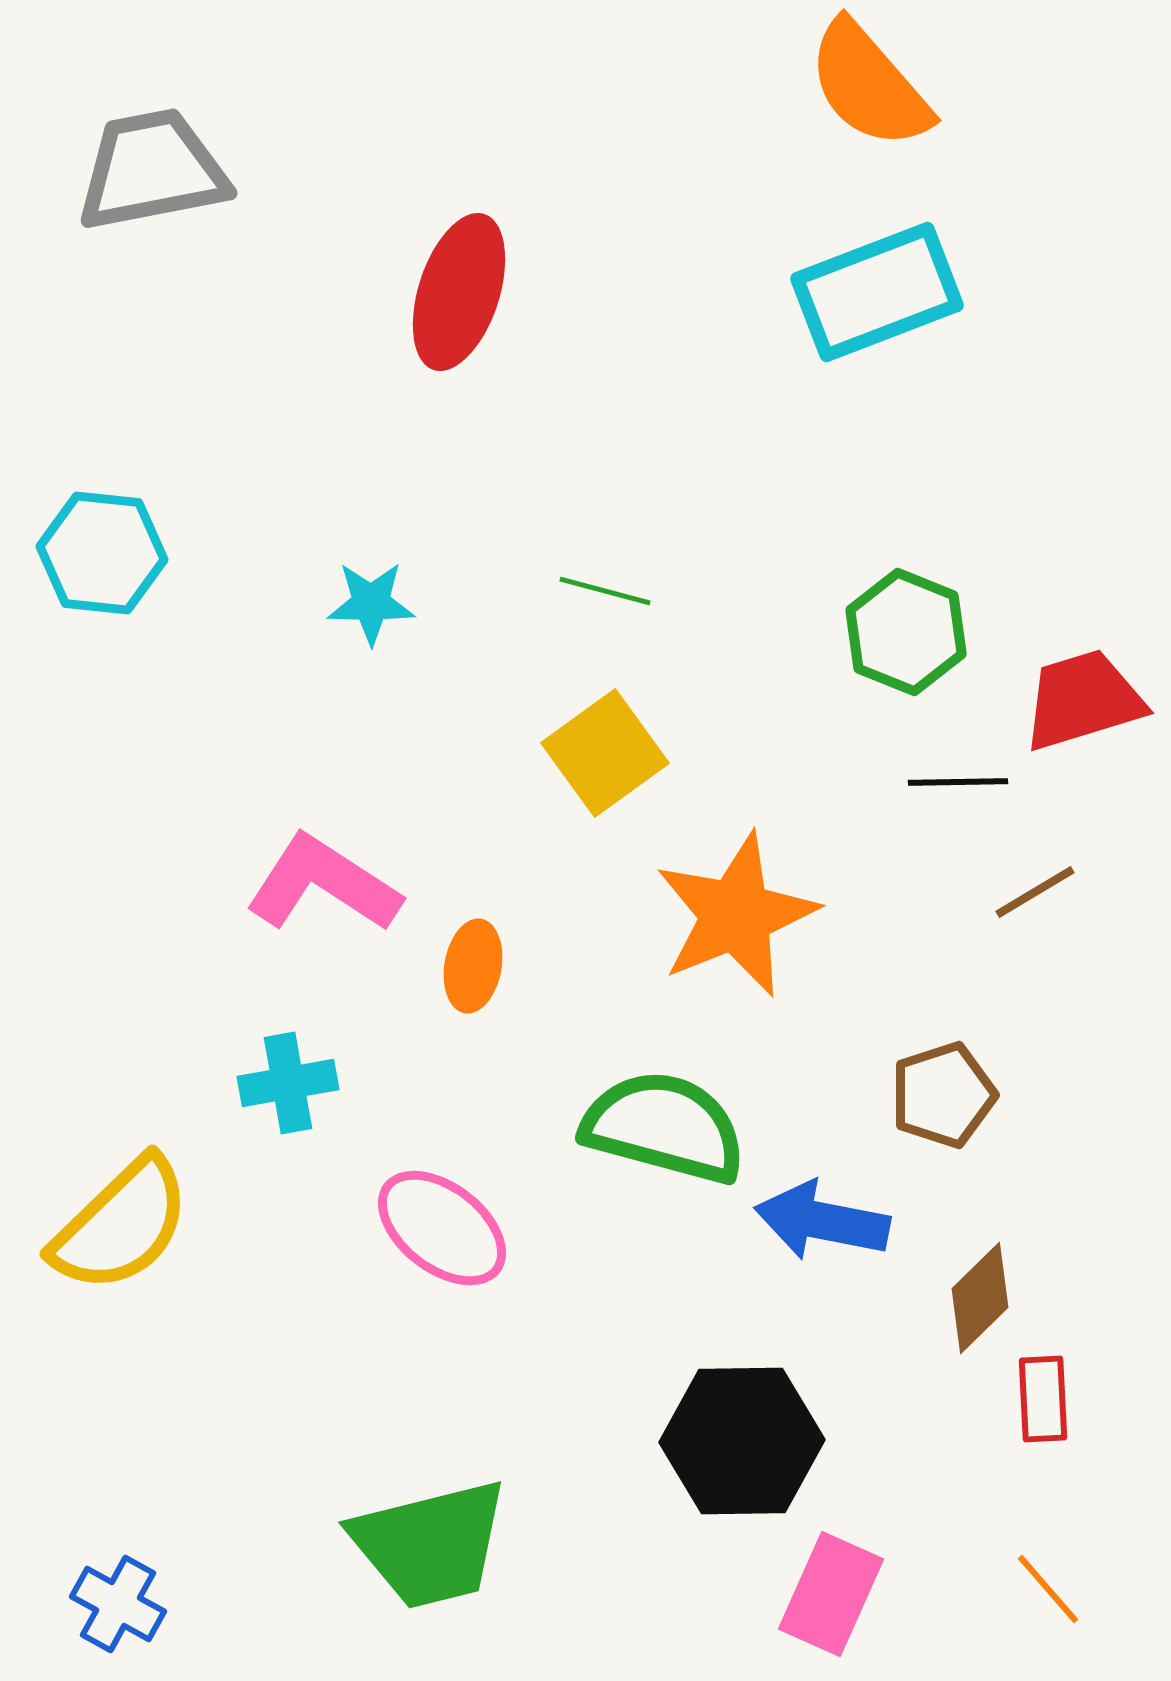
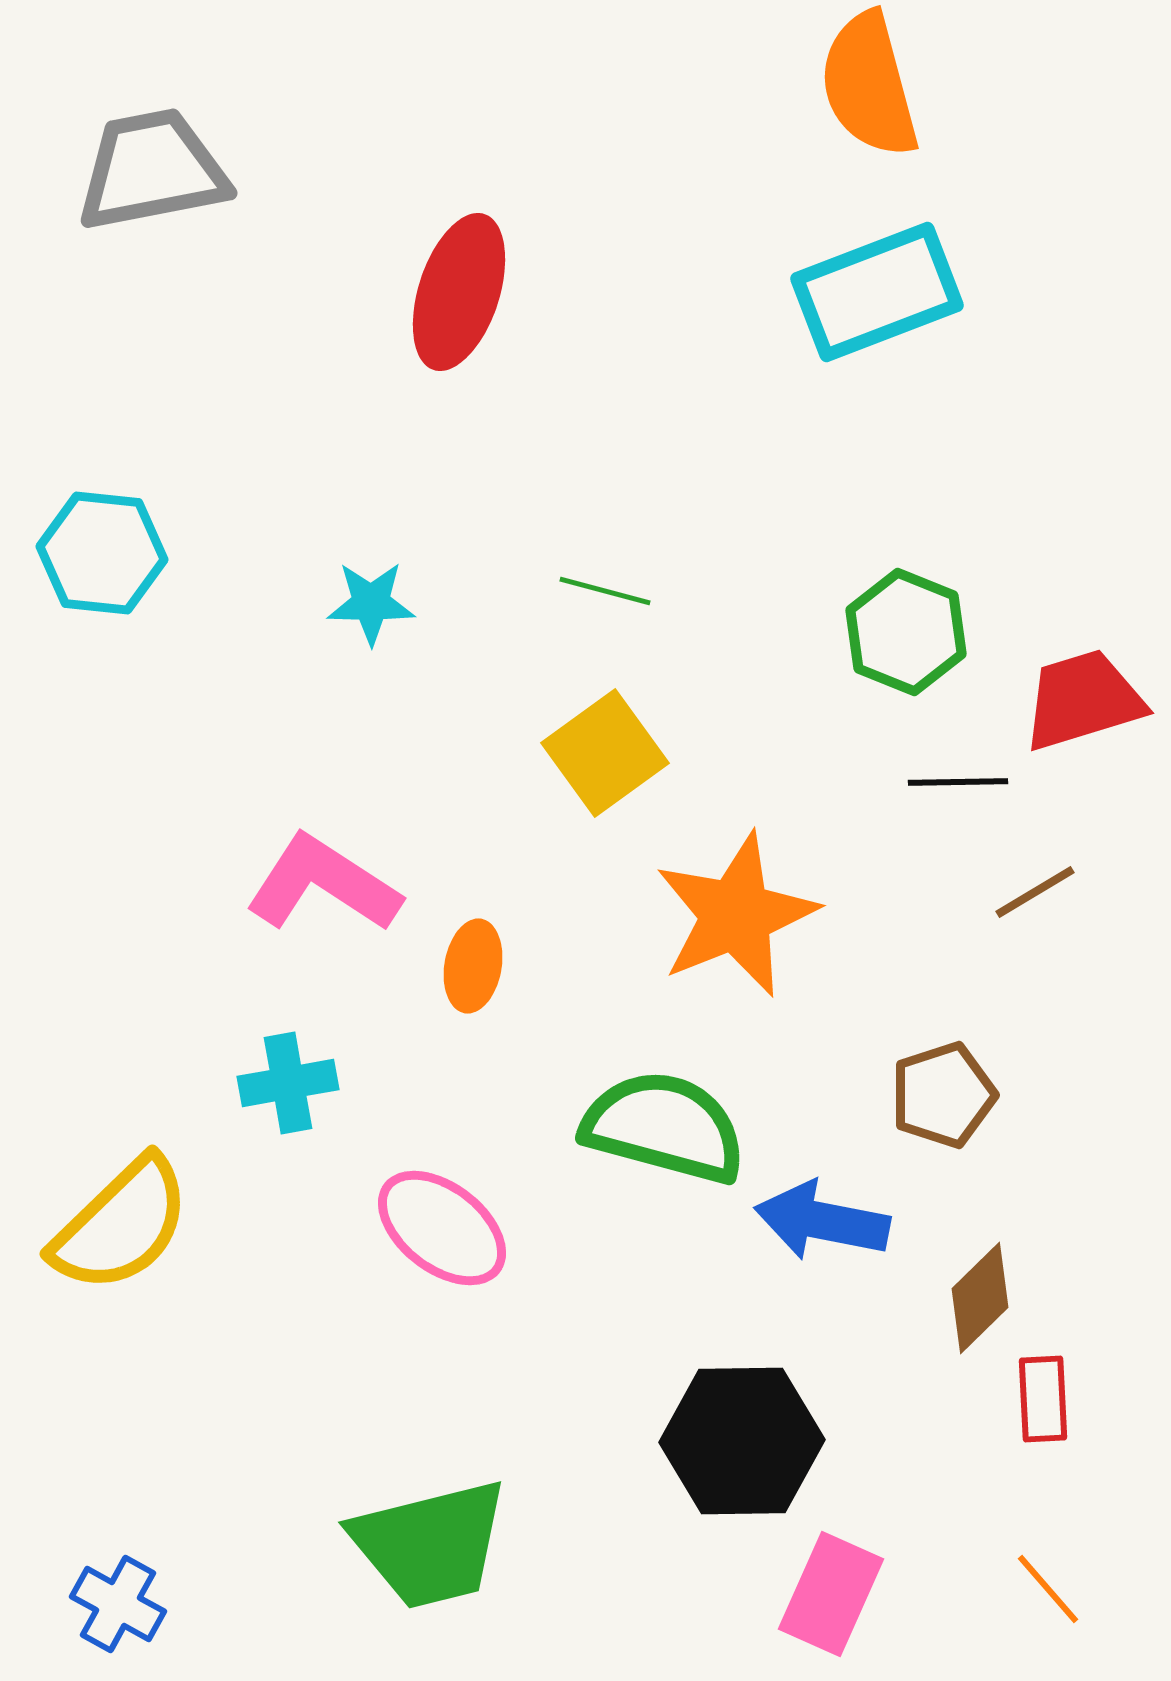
orange semicircle: rotated 26 degrees clockwise
